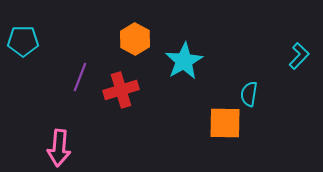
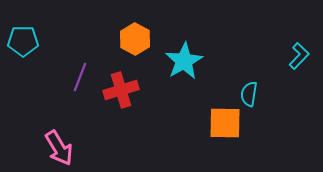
pink arrow: rotated 36 degrees counterclockwise
